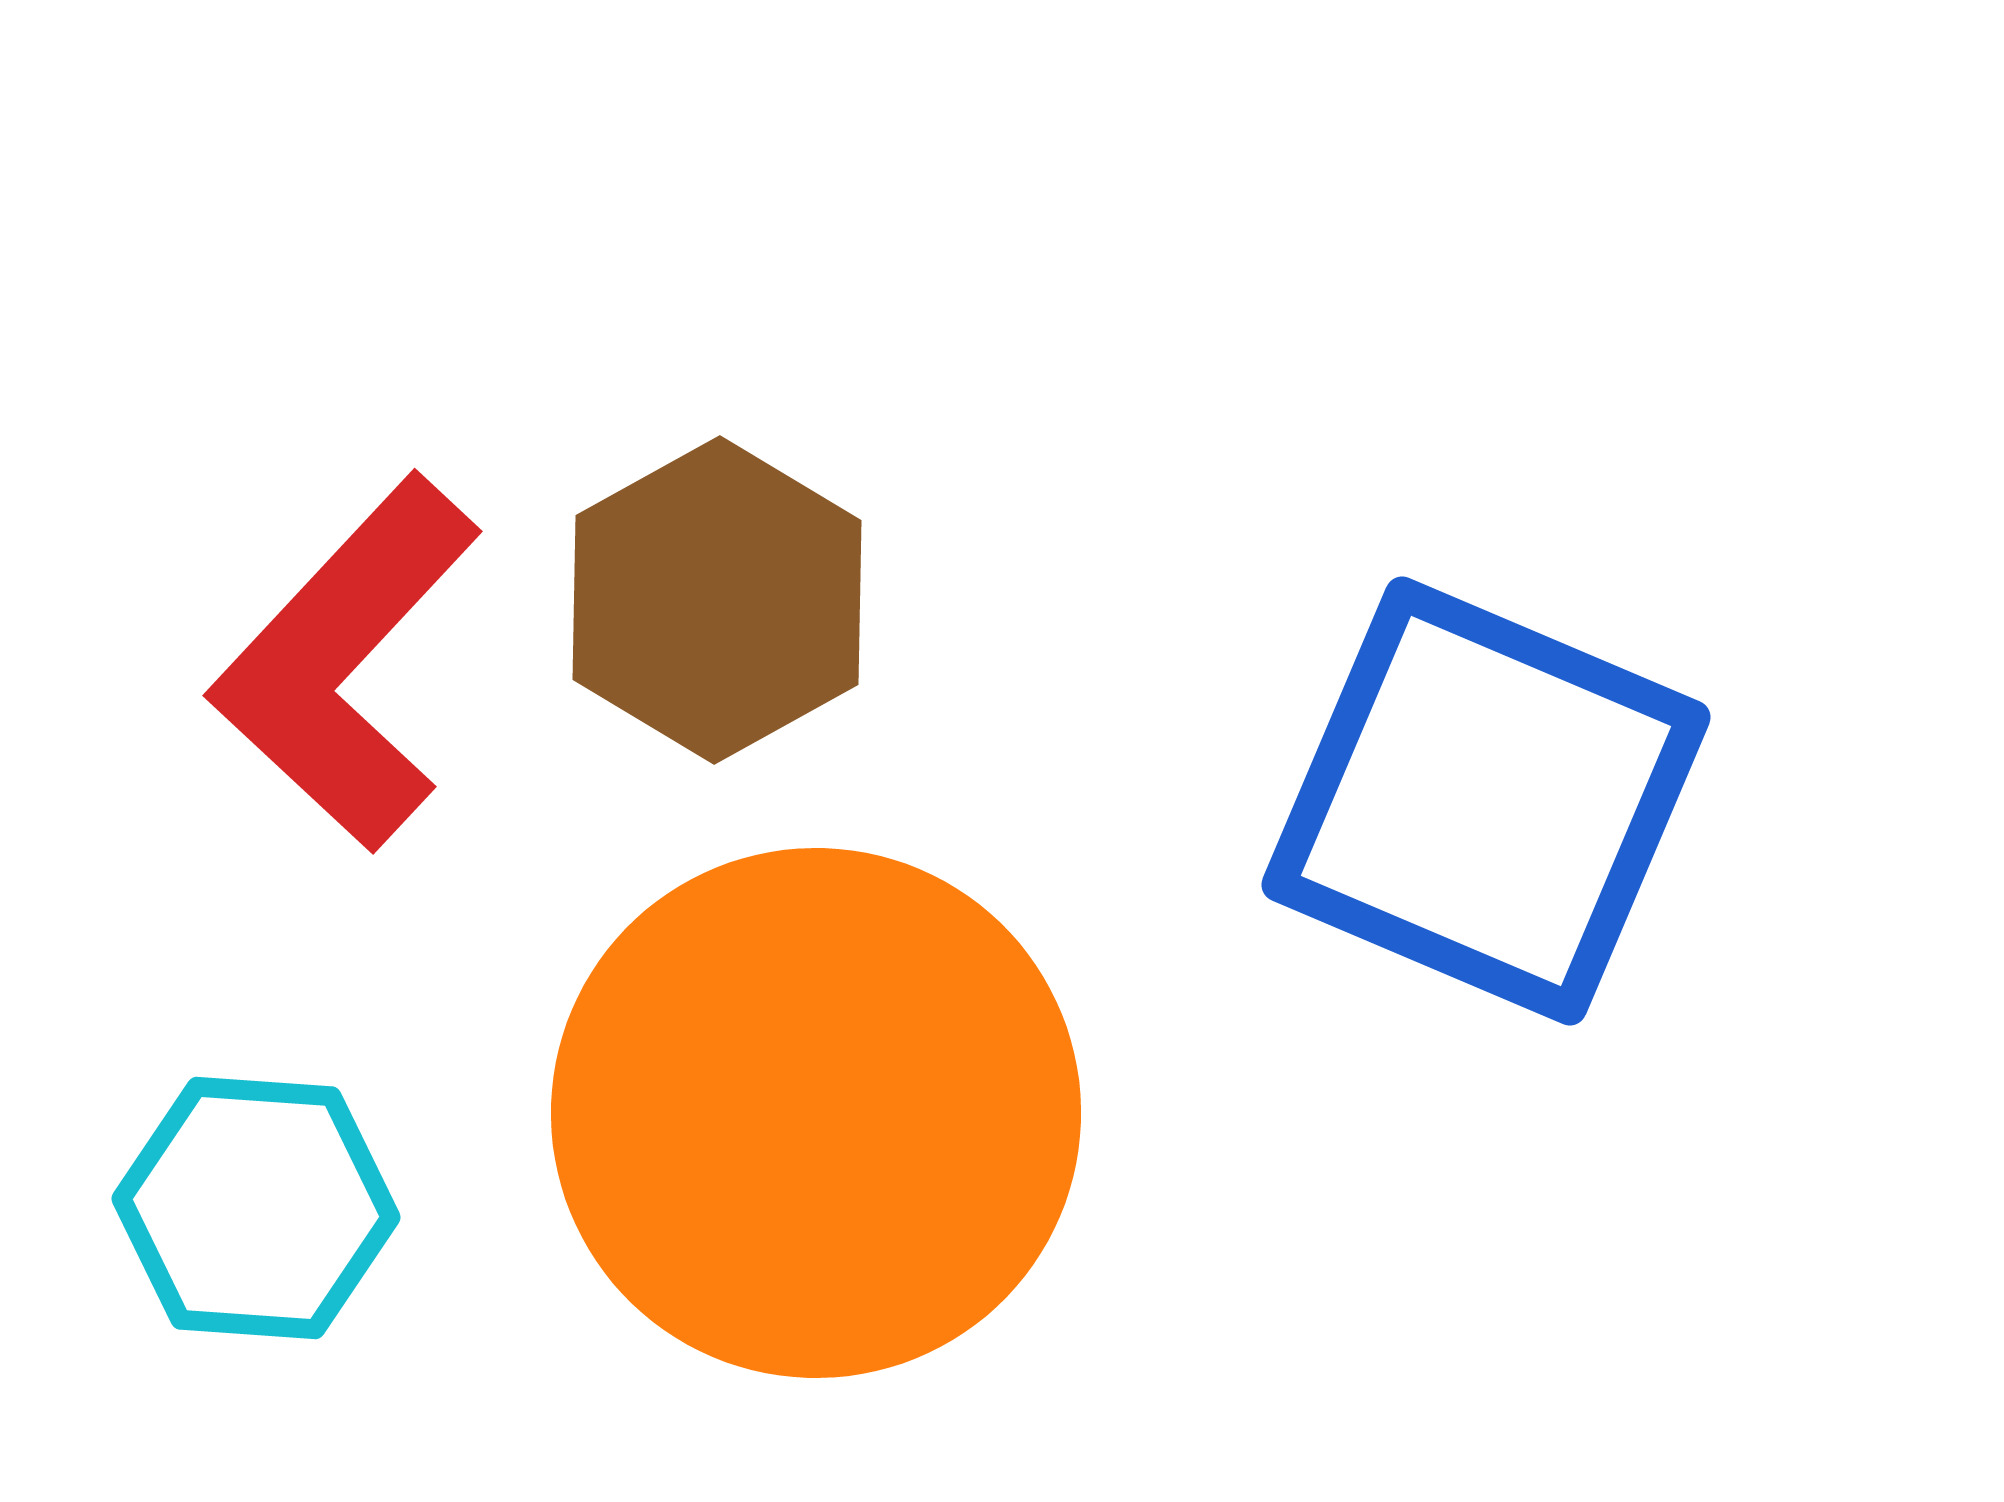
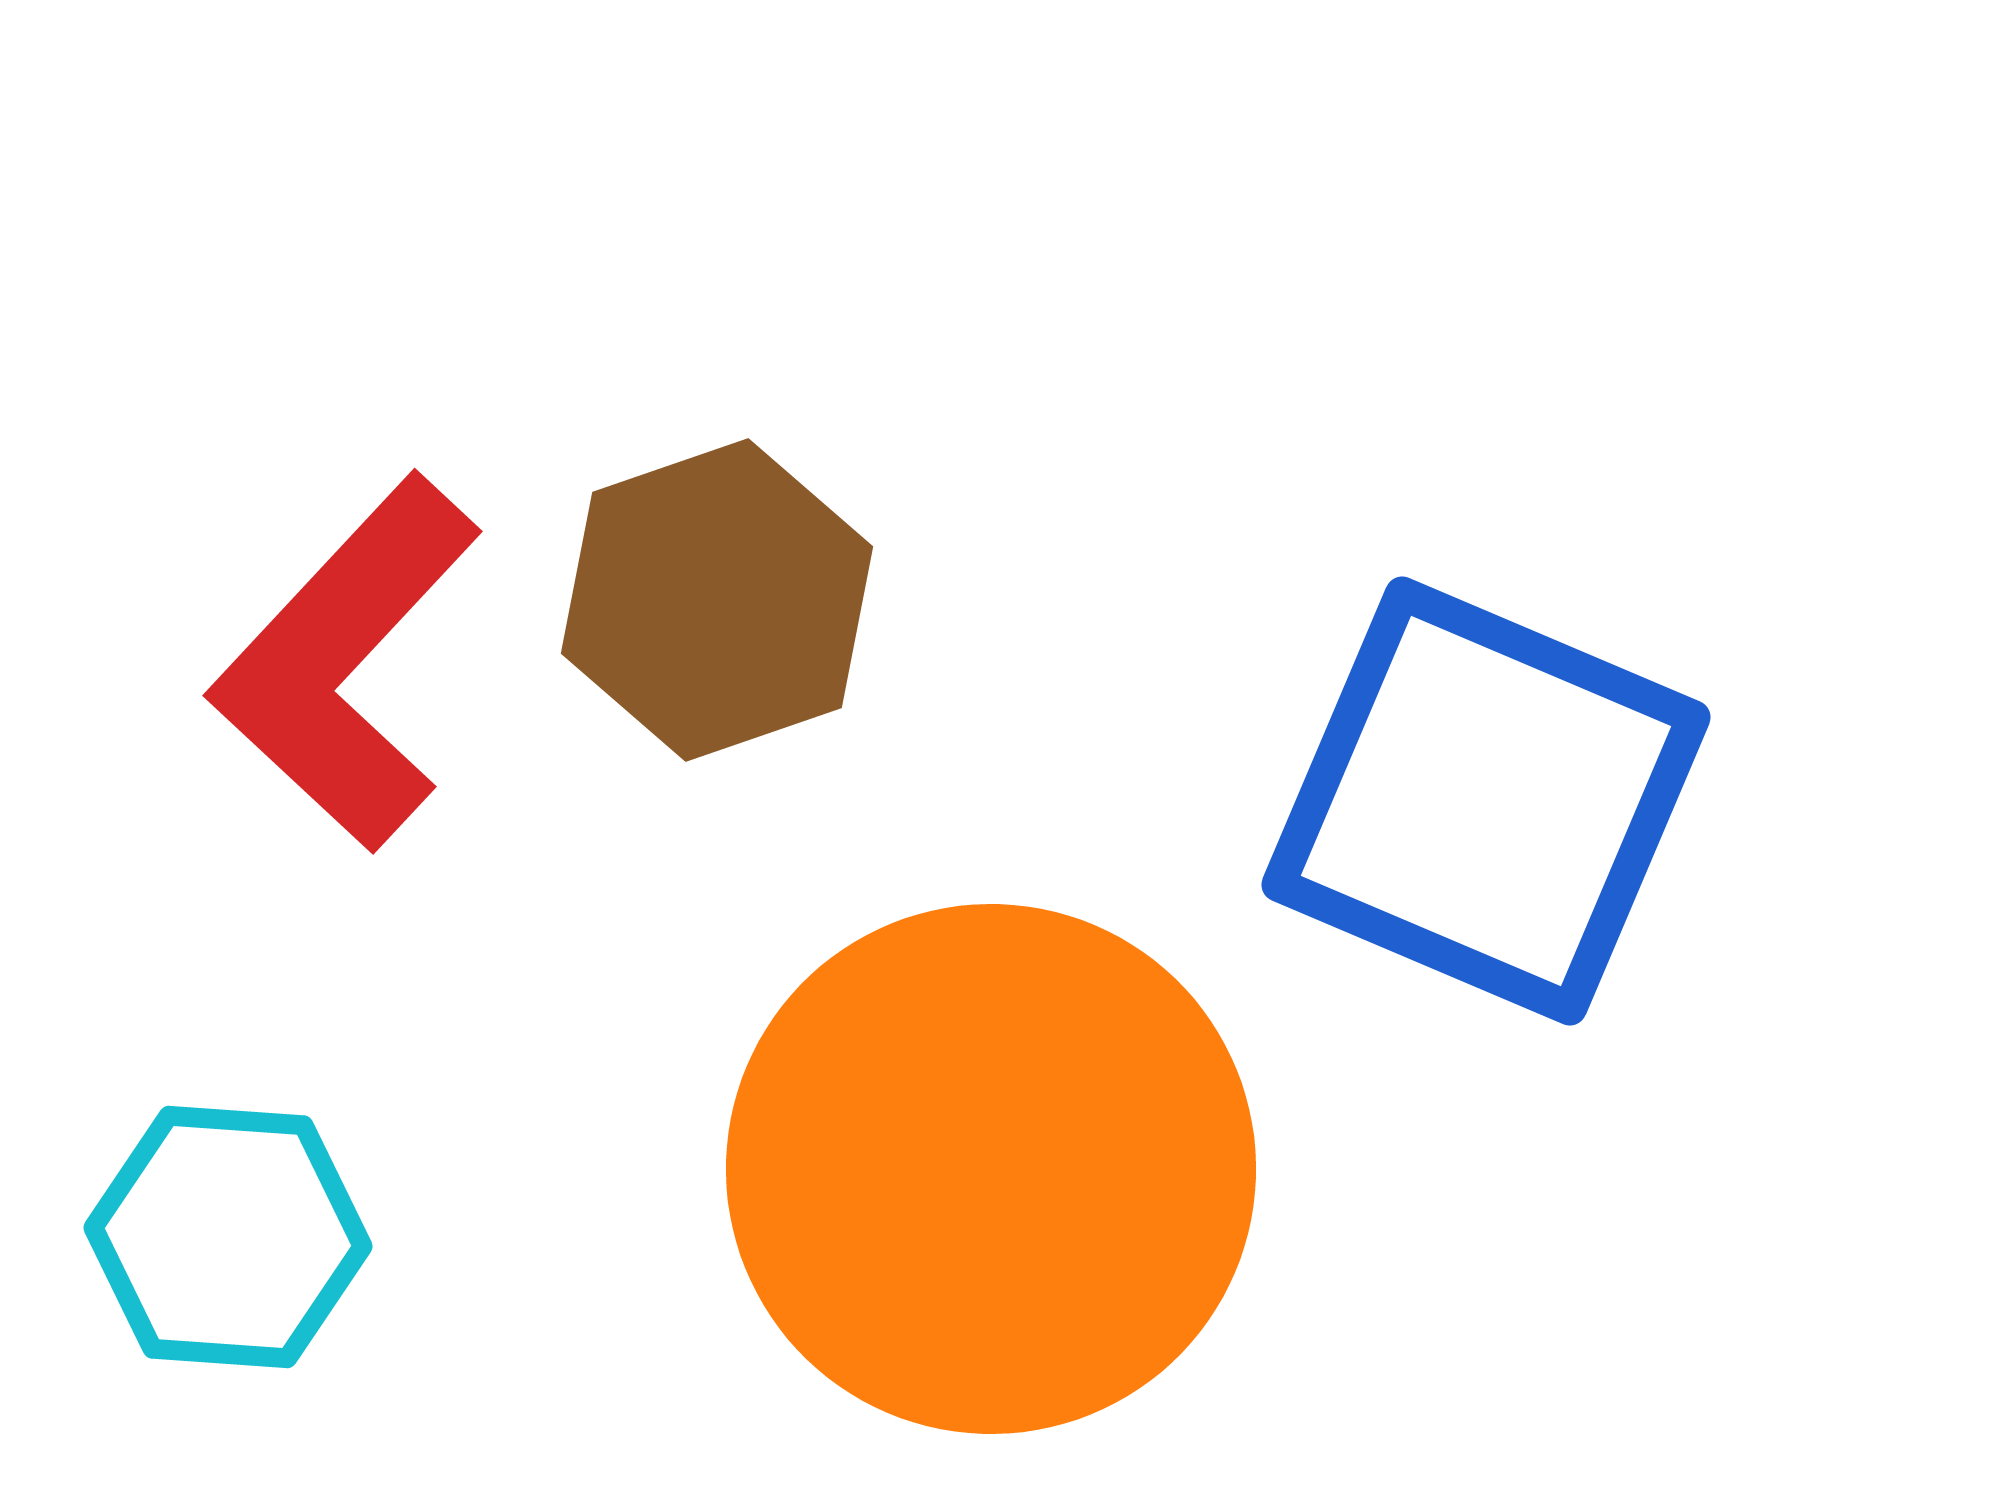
brown hexagon: rotated 10 degrees clockwise
orange circle: moved 175 px right, 56 px down
cyan hexagon: moved 28 px left, 29 px down
